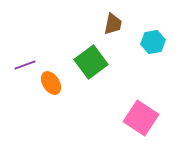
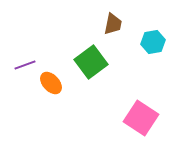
orange ellipse: rotated 10 degrees counterclockwise
